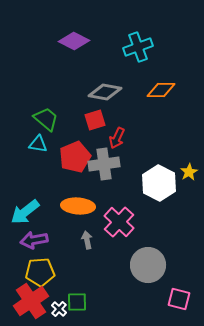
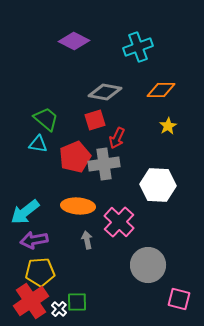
yellow star: moved 21 px left, 46 px up
white hexagon: moved 1 px left, 2 px down; rotated 24 degrees counterclockwise
